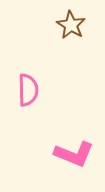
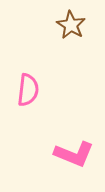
pink semicircle: rotated 8 degrees clockwise
